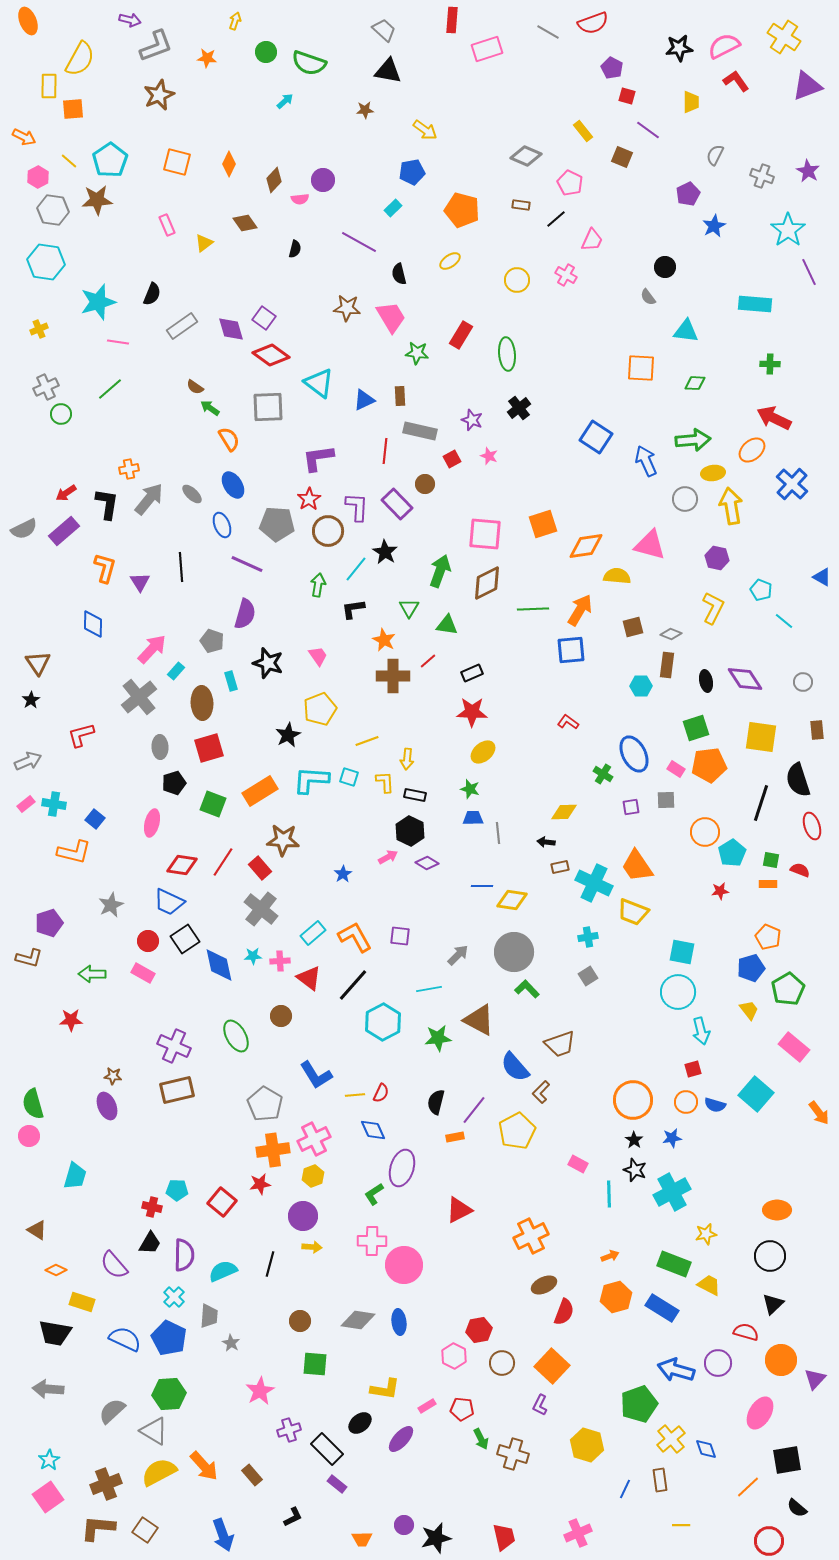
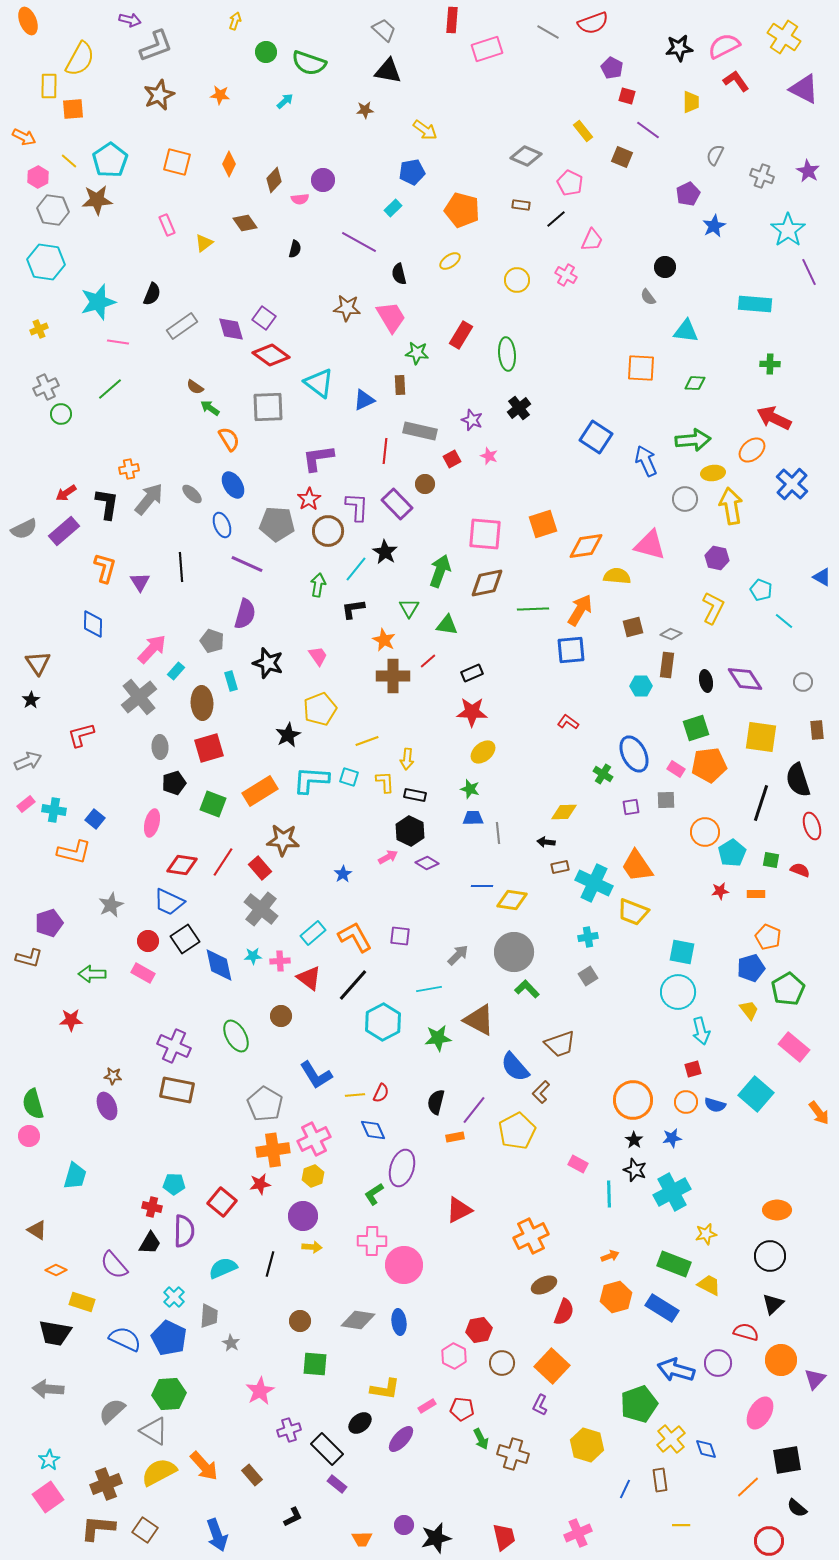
orange star at (207, 58): moved 13 px right, 37 px down
purple triangle at (807, 86): moved 3 px left, 3 px down; rotated 48 degrees clockwise
brown rectangle at (400, 396): moved 11 px up
brown diamond at (487, 583): rotated 15 degrees clockwise
cyan cross at (54, 804): moved 6 px down
orange rectangle at (768, 884): moved 12 px left, 10 px down
brown rectangle at (177, 1090): rotated 24 degrees clockwise
cyan pentagon at (177, 1190): moved 3 px left, 6 px up
purple semicircle at (184, 1255): moved 24 px up
cyan semicircle at (223, 1271): moved 3 px up
blue arrow at (223, 1535): moved 6 px left
